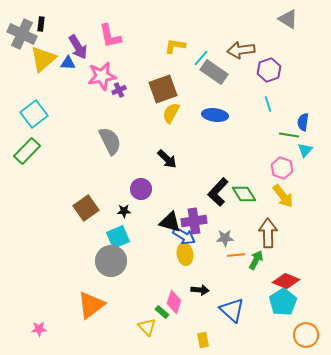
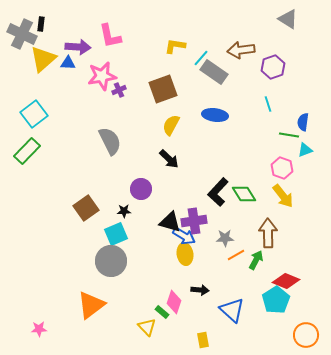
purple arrow at (78, 47): rotated 55 degrees counterclockwise
purple hexagon at (269, 70): moved 4 px right, 3 px up
yellow semicircle at (171, 113): moved 12 px down
cyan triangle at (305, 150): rotated 28 degrees clockwise
black arrow at (167, 159): moved 2 px right
cyan square at (118, 237): moved 2 px left, 3 px up
orange line at (236, 255): rotated 24 degrees counterclockwise
cyan pentagon at (283, 302): moved 7 px left, 2 px up
